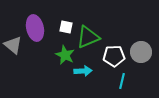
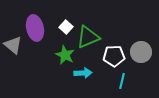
white square: rotated 32 degrees clockwise
cyan arrow: moved 2 px down
